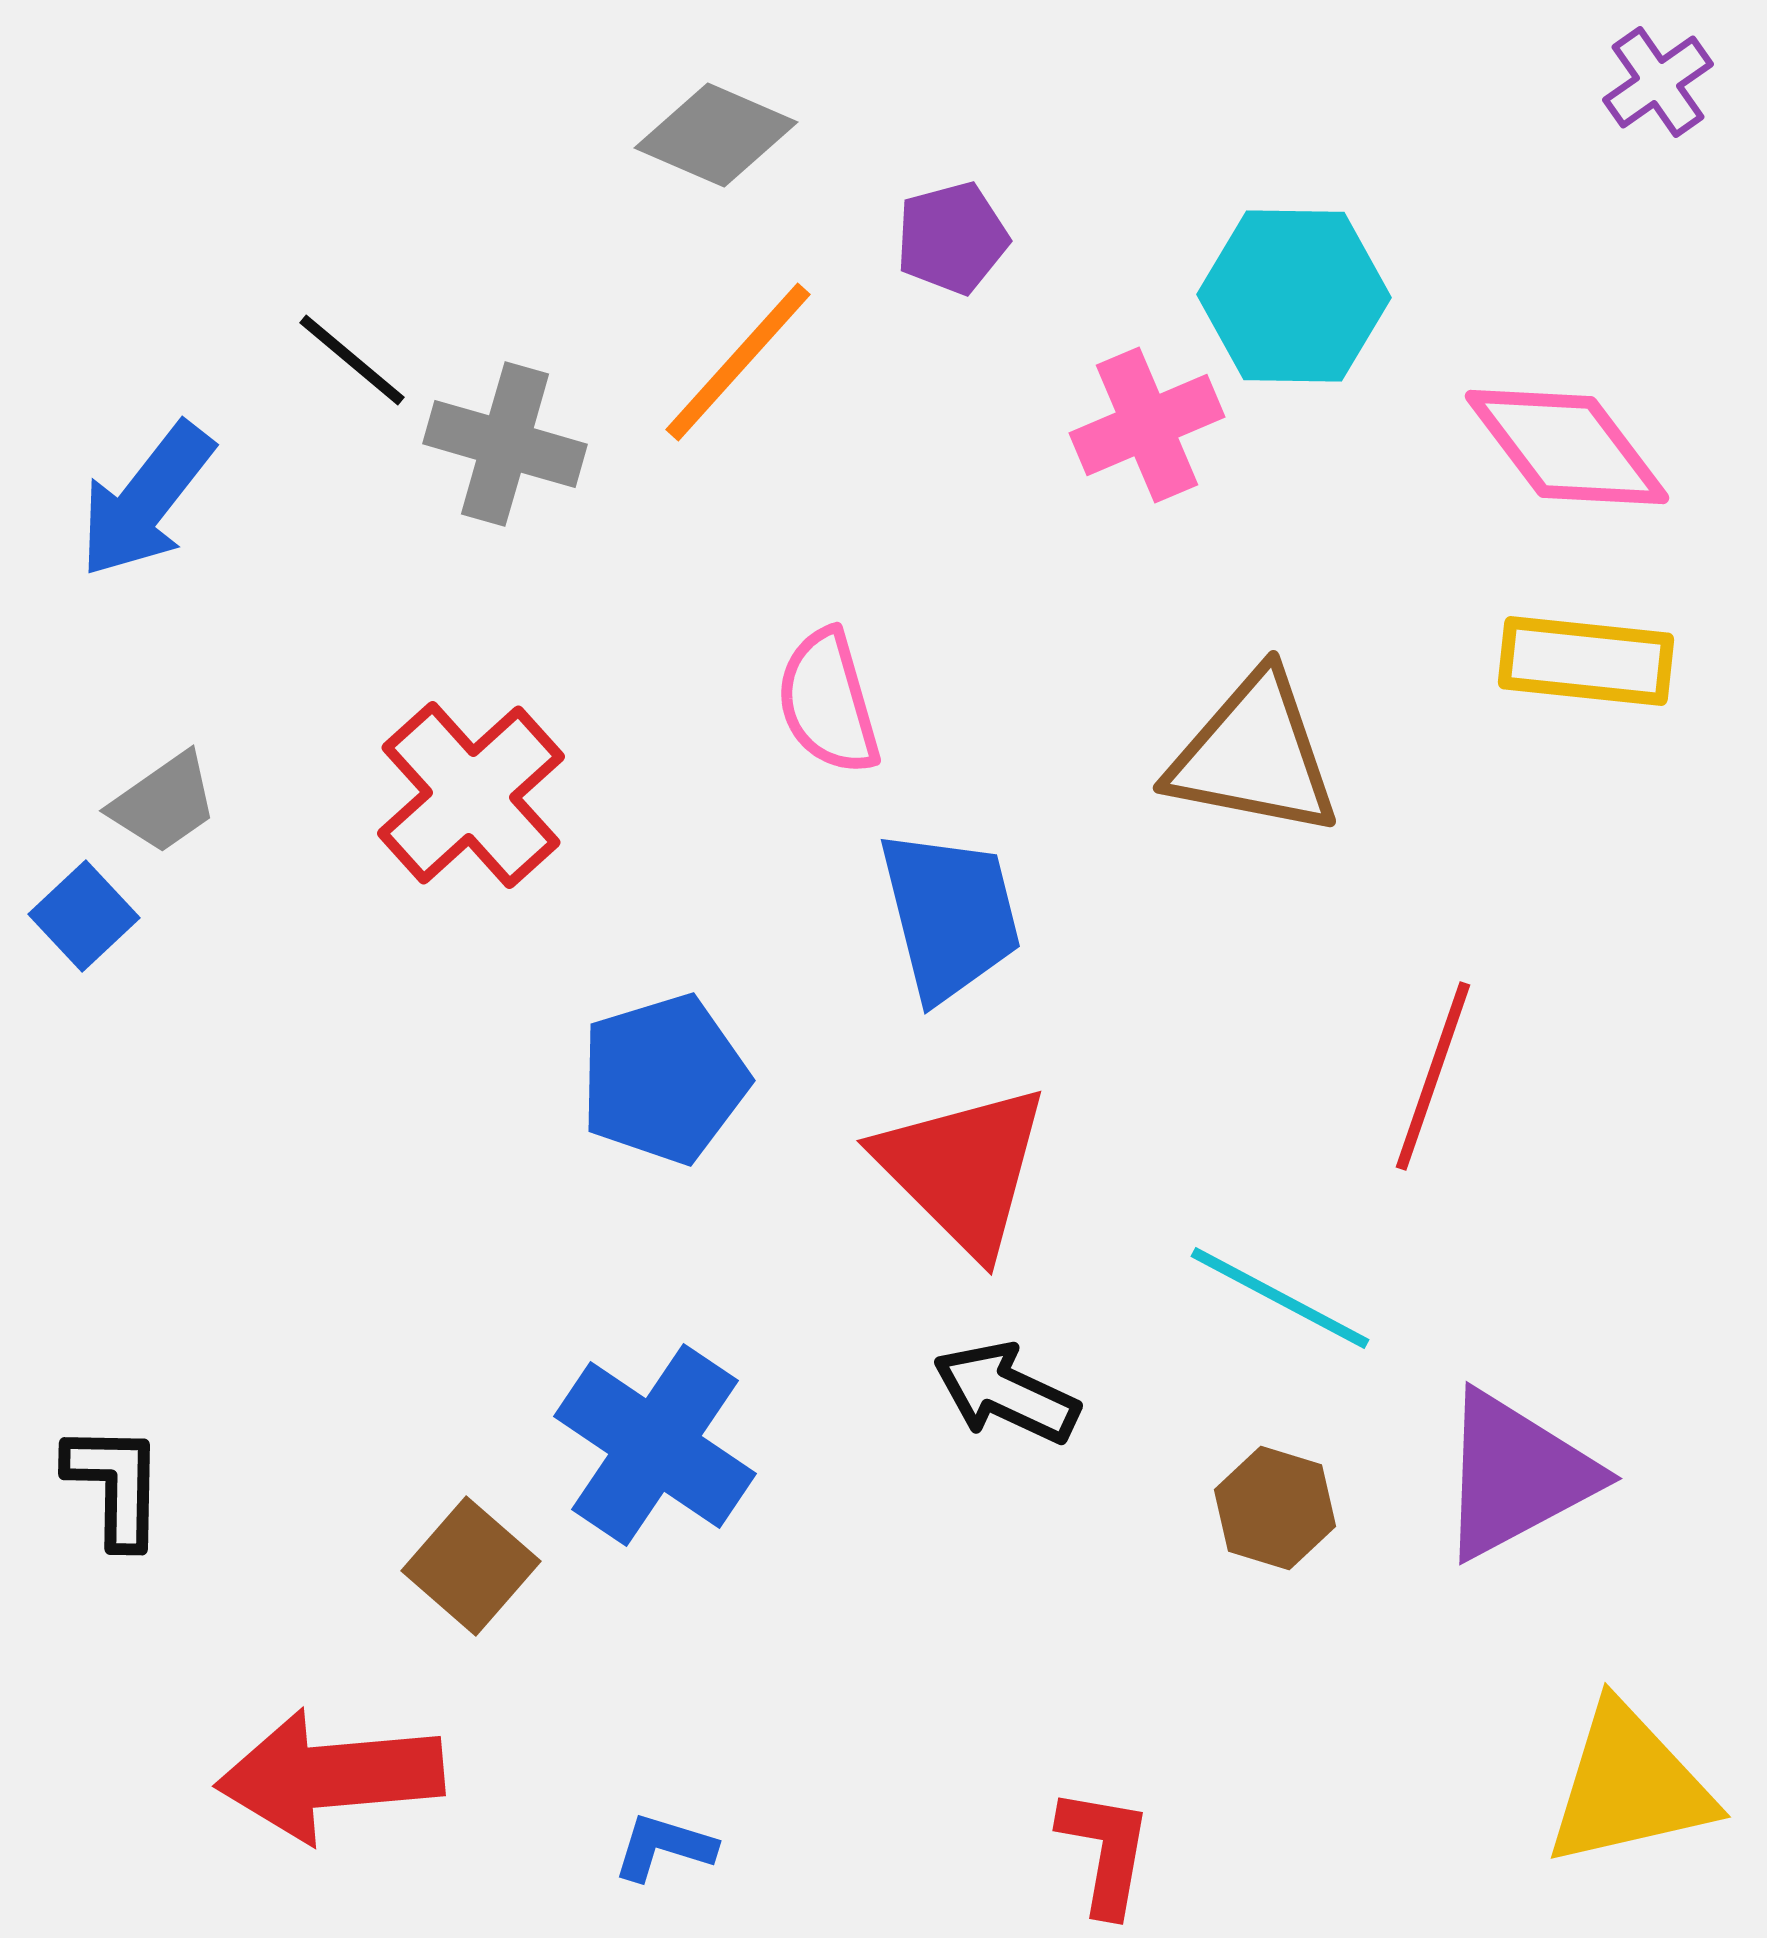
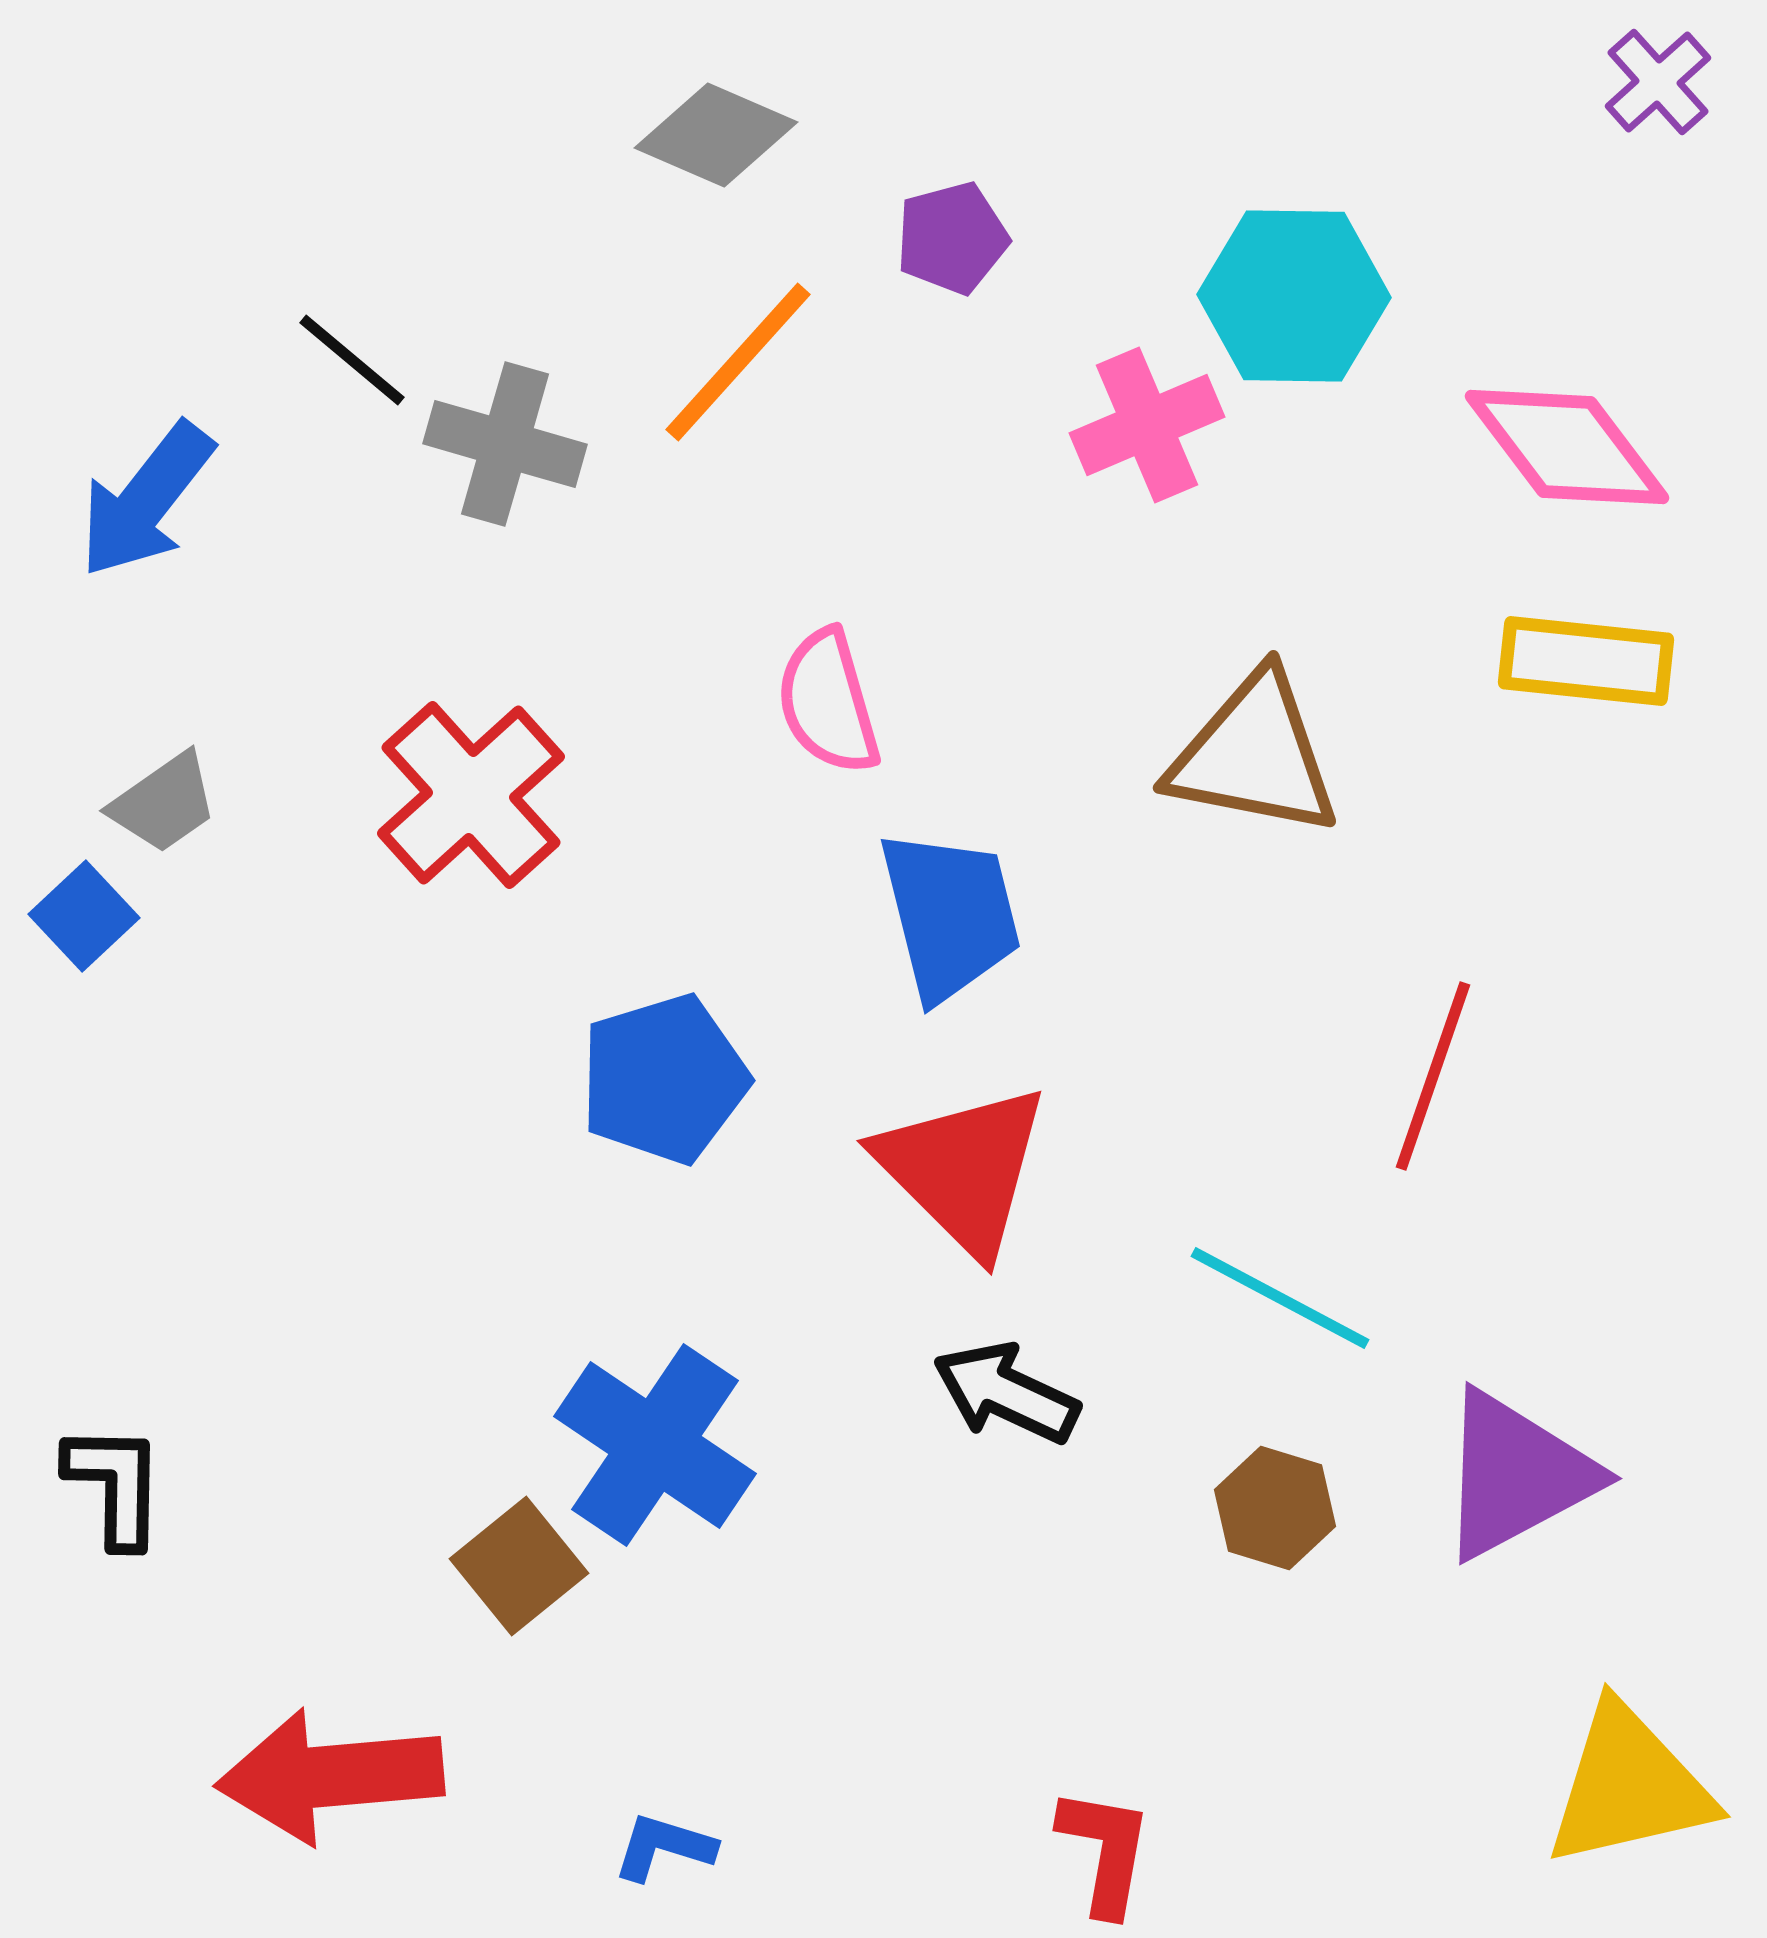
purple cross: rotated 7 degrees counterclockwise
brown square: moved 48 px right; rotated 10 degrees clockwise
